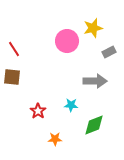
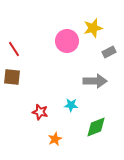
red star: moved 2 px right, 1 px down; rotated 21 degrees counterclockwise
green diamond: moved 2 px right, 2 px down
orange star: rotated 24 degrees counterclockwise
